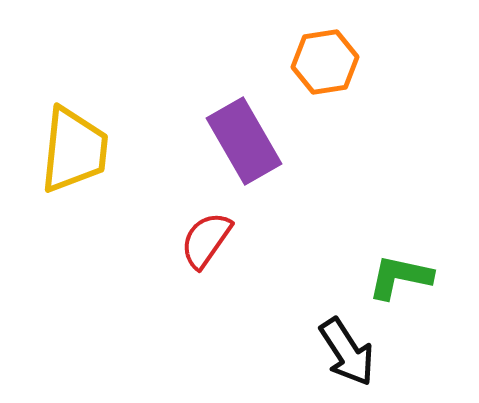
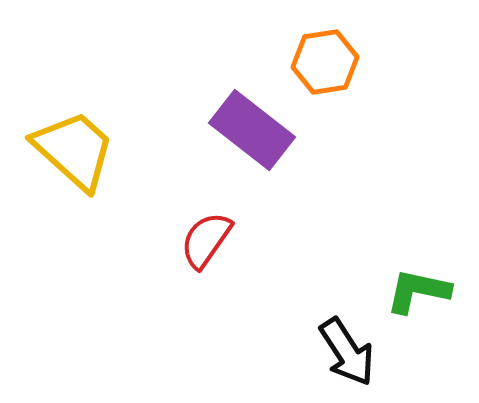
purple rectangle: moved 8 px right, 11 px up; rotated 22 degrees counterclockwise
yellow trapezoid: rotated 54 degrees counterclockwise
green L-shape: moved 18 px right, 14 px down
